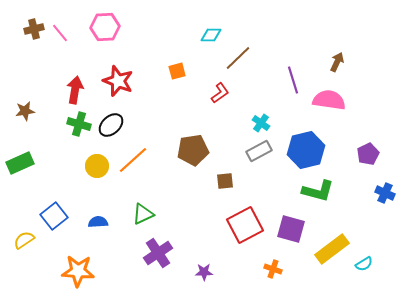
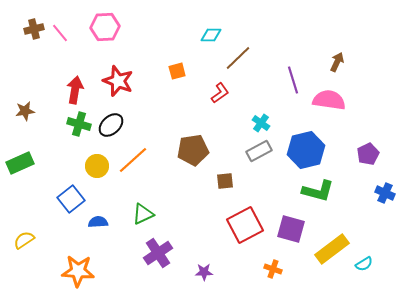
blue square: moved 17 px right, 17 px up
